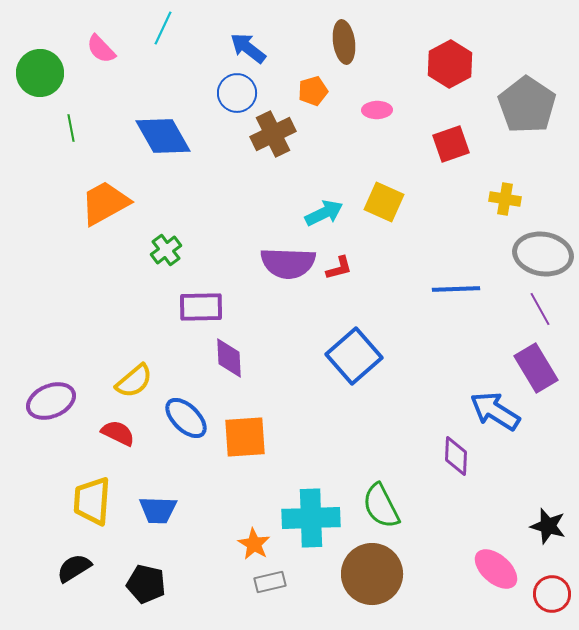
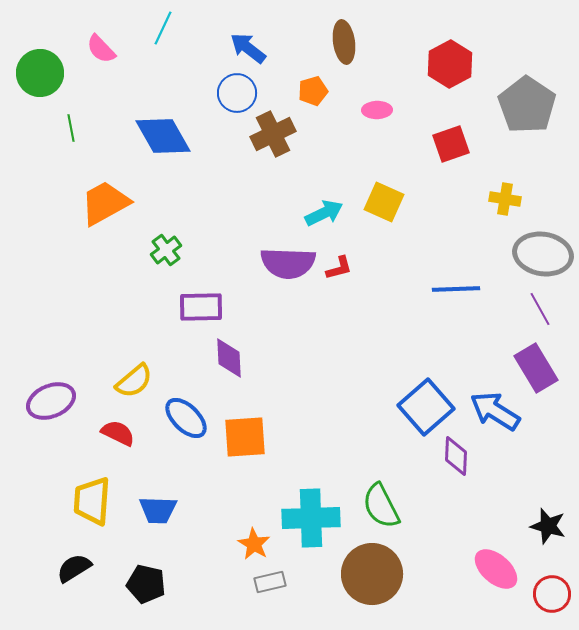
blue square at (354, 356): moved 72 px right, 51 px down
